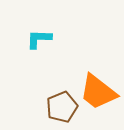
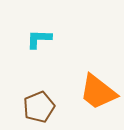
brown pentagon: moved 23 px left
